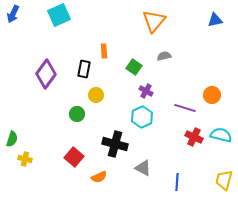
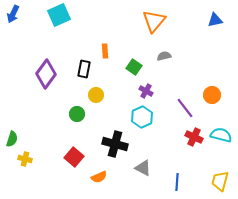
orange rectangle: moved 1 px right
purple line: rotated 35 degrees clockwise
yellow trapezoid: moved 4 px left, 1 px down
